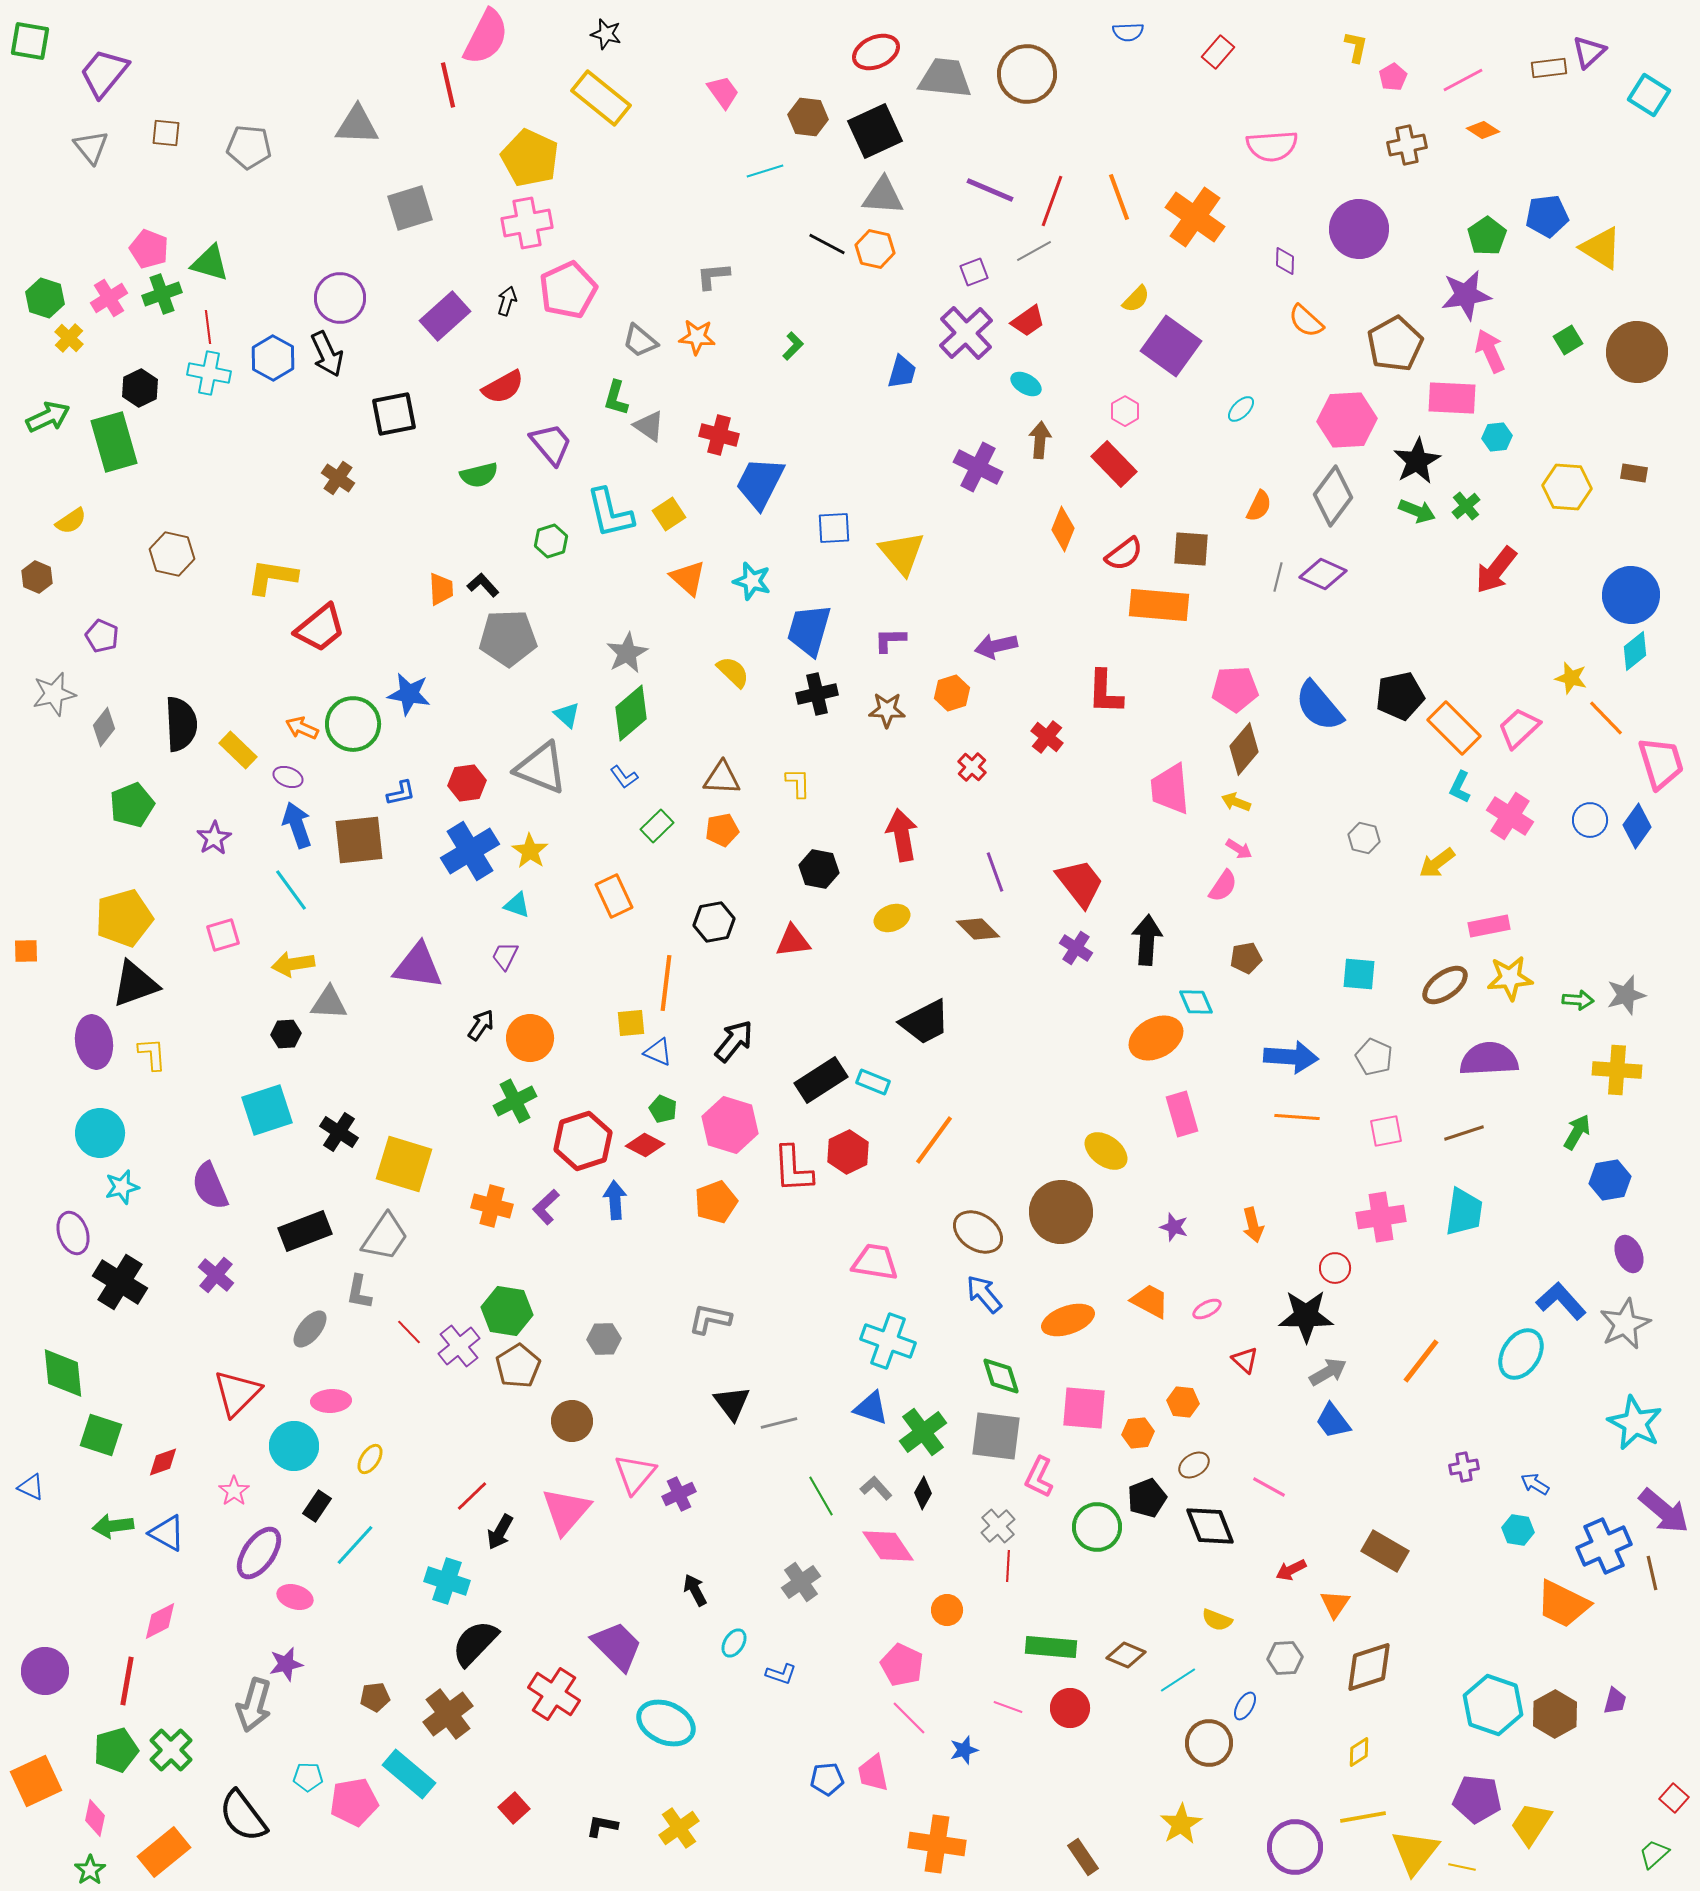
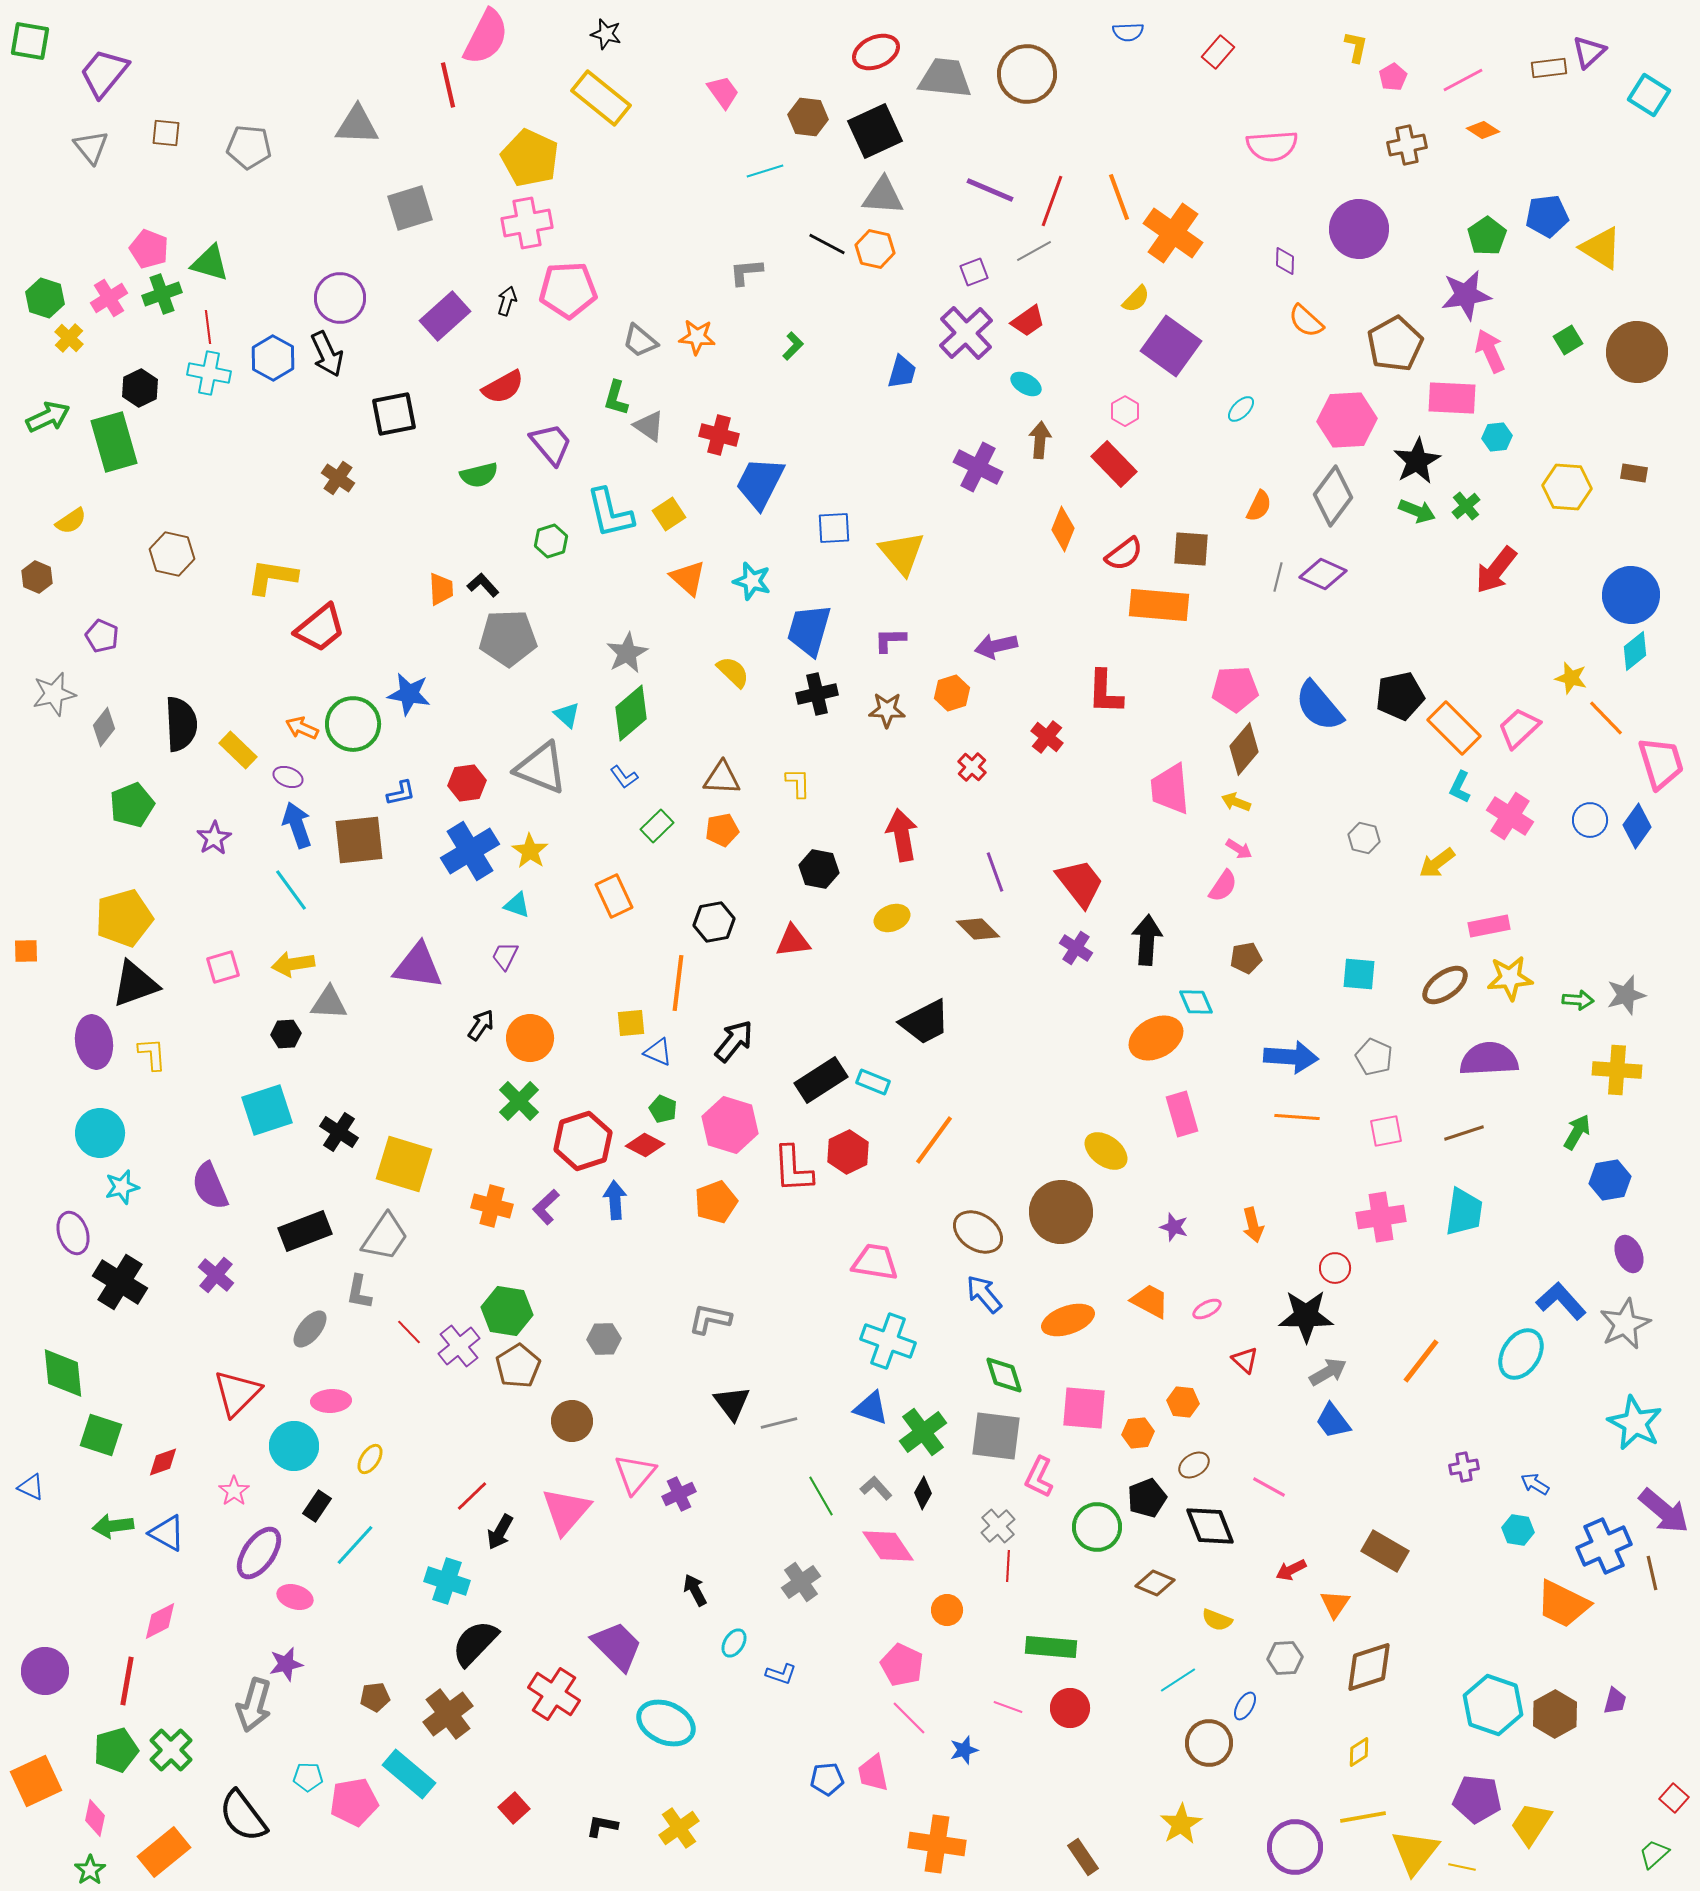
orange cross at (1195, 217): moved 22 px left, 16 px down
gray L-shape at (713, 276): moved 33 px right, 4 px up
pink pentagon at (568, 290): rotated 22 degrees clockwise
pink square at (223, 935): moved 32 px down
orange line at (666, 983): moved 12 px right
green cross at (515, 1101): moved 4 px right; rotated 18 degrees counterclockwise
green diamond at (1001, 1376): moved 3 px right, 1 px up
brown diamond at (1126, 1655): moved 29 px right, 72 px up
